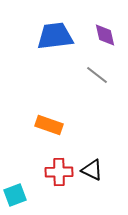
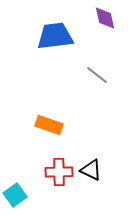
purple diamond: moved 17 px up
black triangle: moved 1 px left
cyan square: rotated 15 degrees counterclockwise
